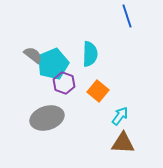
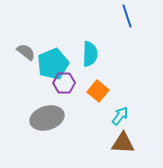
gray semicircle: moved 7 px left, 3 px up
purple hexagon: rotated 20 degrees counterclockwise
